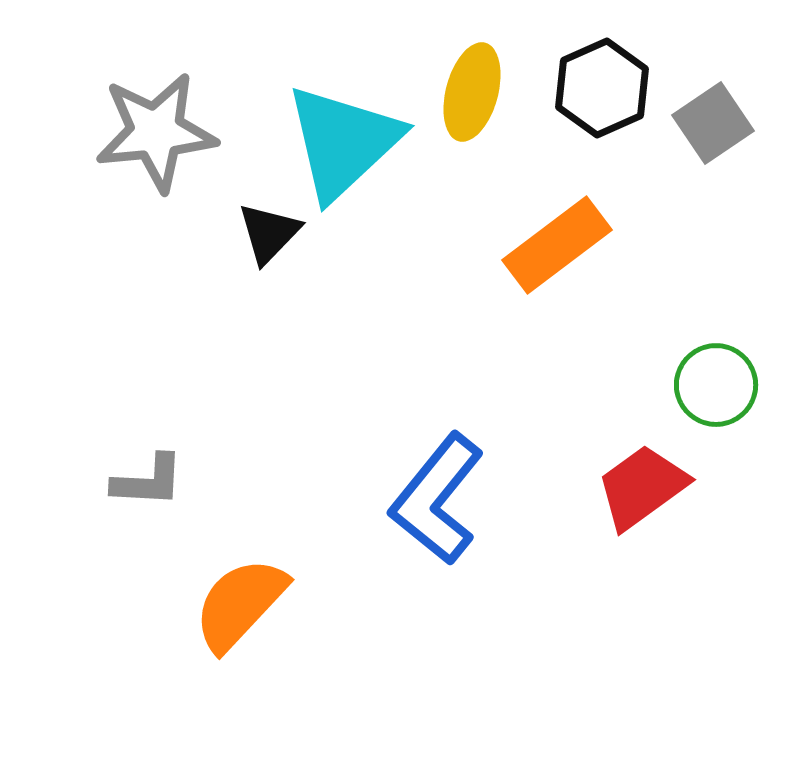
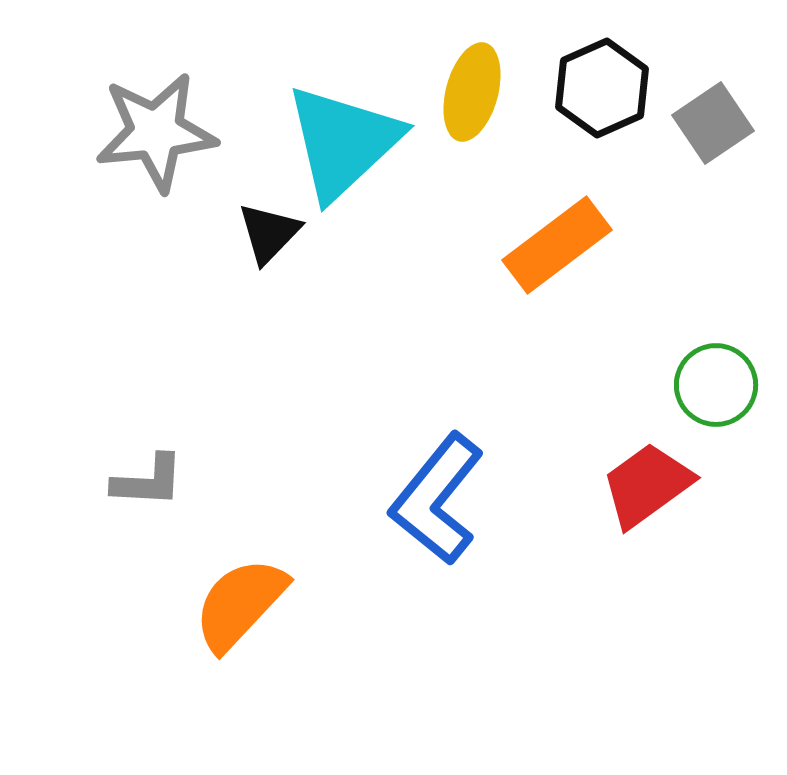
red trapezoid: moved 5 px right, 2 px up
